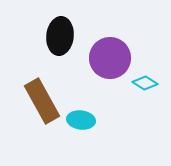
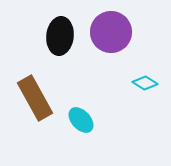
purple circle: moved 1 px right, 26 px up
brown rectangle: moved 7 px left, 3 px up
cyan ellipse: rotated 40 degrees clockwise
